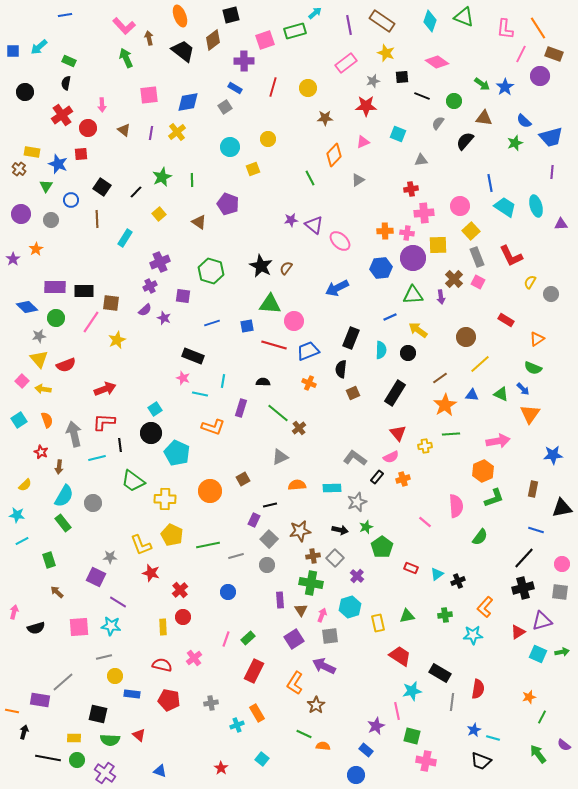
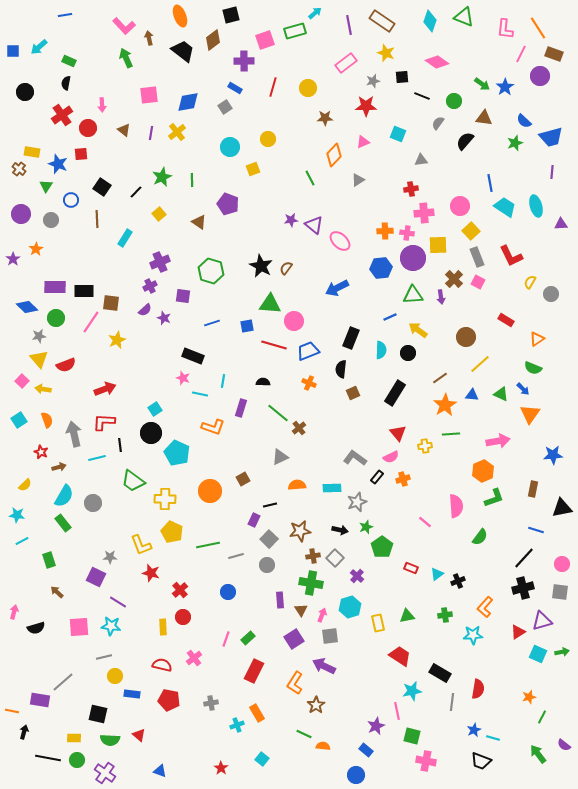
brown arrow at (59, 467): rotated 112 degrees counterclockwise
yellow pentagon at (172, 535): moved 3 px up
